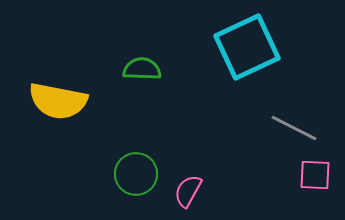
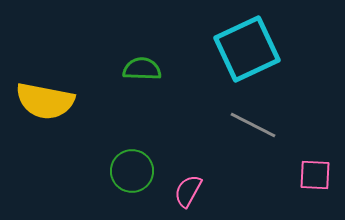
cyan square: moved 2 px down
yellow semicircle: moved 13 px left
gray line: moved 41 px left, 3 px up
green circle: moved 4 px left, 3 px up
